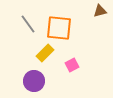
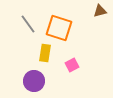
orange square: rotated 12 degrees clockwise
yellow rectangle: rotated 36 degrees counterclockwise
